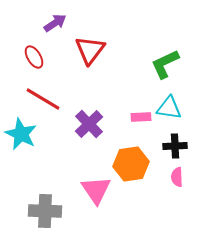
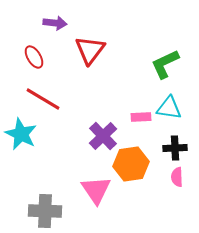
purple arrow: rotated 40 degrees clockwise
purple cross: moved 14 px right, 12 px down
black cross: moved 2 px down
